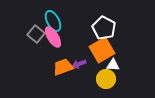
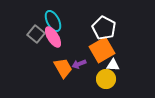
orange trapezoid: moved 1 px down; rotated 80 degrees clockwise
